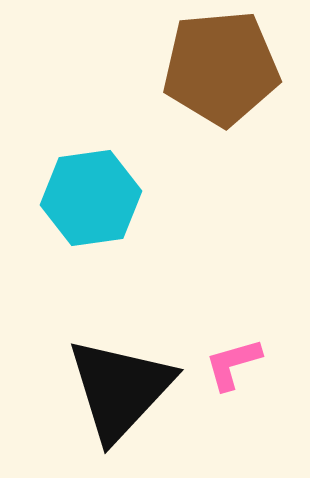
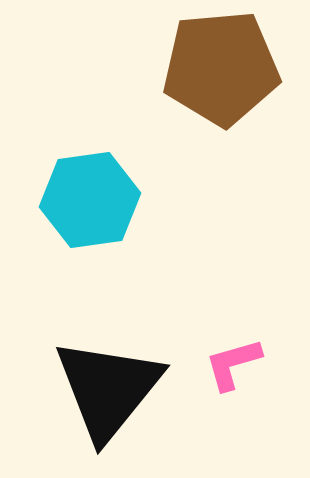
cyan hexagon: moved 1 px left, 2 px down
black triangle: moved 12 px left; rotated 4 degrees counterclockwise
